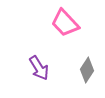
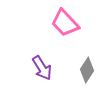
purple arrow: moved 3 px right
